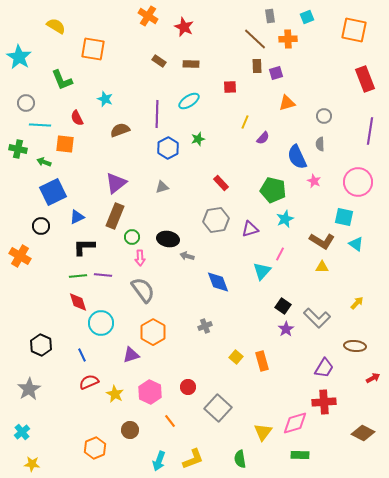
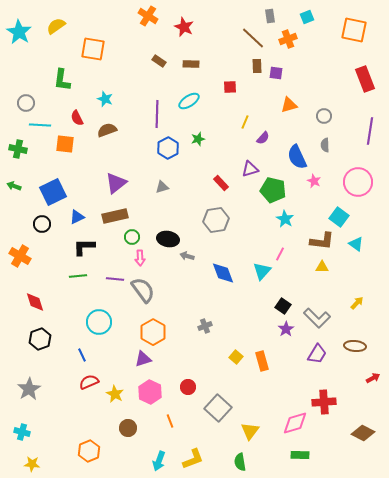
yellow semicircle at (56, 26): rotated 66 degrees counterclockwise
brown line at (255, 39): moved 2 px left, 1 px up
orange cross at (288, 39): rotated 18 degrees counterclockwise
cyan star at (19, 57): moved 25 px up
purple square at (276, 73): rotated 24 degrees clockwise
green L-shape at (62, 80): rotated 30 degrees clockwise
orange triangle at (287, 103): moved 2 px right, 2 px down
brown semicircle at (120, 130): moved 13 px left
gray semicircle at (320, 144): moved 5 px right, 1 px down
green arrow at (44, 162): moved 30 px left, 24 px down
brown rectangle at (115, 216): rotated 55 degrees clockwise
cyan square at (344, 217): moved 5 px left; rotated 24 degrees clockwise
cyan star at (285, 219): rotated 18 degrees counterclockwise
black circle at (41, 226): moved 1 px right, 2 px up
purple triangle at (250, 229): moved 60 px up
brown L-shape at (322, 241): rotated 25 degrees counterclockwise
purple line at (103, 275): moved 12 px right, 4 px down
blue diamond at (218, 282): moved 5 px right, 9 px up
red diamond at (78, 302): moved 43 px left
cyan circle at (101, 323): moved 2 px left, 1 px up
black hexagon at (41, 345): moved 1 px left, 6 px up; rotated 15 degrees clockwise
purple triangle at (131, 355): moved 12 px right, 4 px down
purple trapezoid at (324, 368): moved 7 px left, 14 px up
orange line at (170, 421): rotated 16 degrees clockwise
brown circle at (130, 430): moved 2 px left, 2 px up
cyan cross at (22, 432): rotated 35 degrees counterclockwise
yellow triangle at (263, 432): moved 13 px left, 1 px up
orange hexagon at (95, 448): moved 6 px left, 3 px down
green semicircle at (240, 459): moved 3 px down
